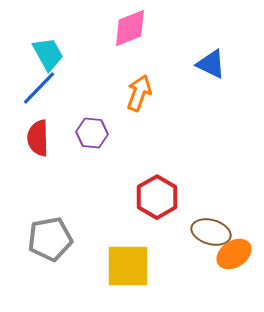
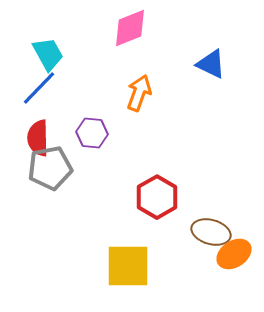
gray pentagon: moved 71 px up
